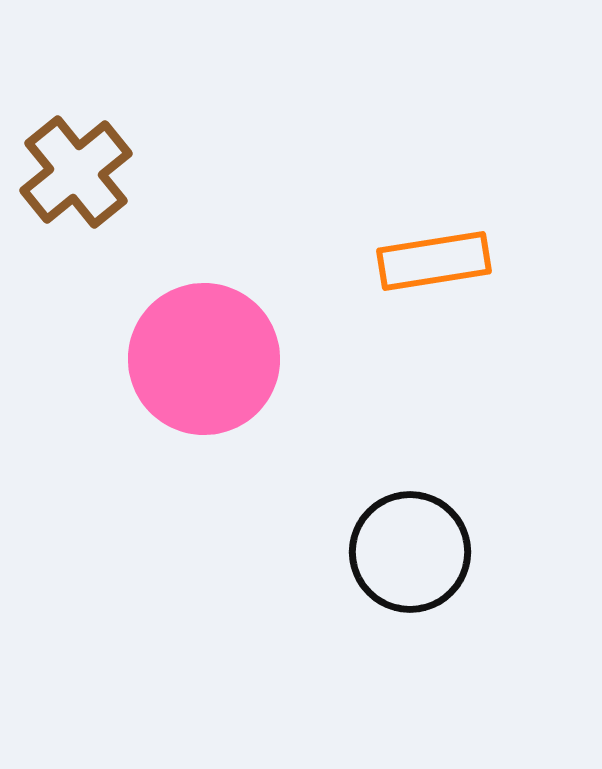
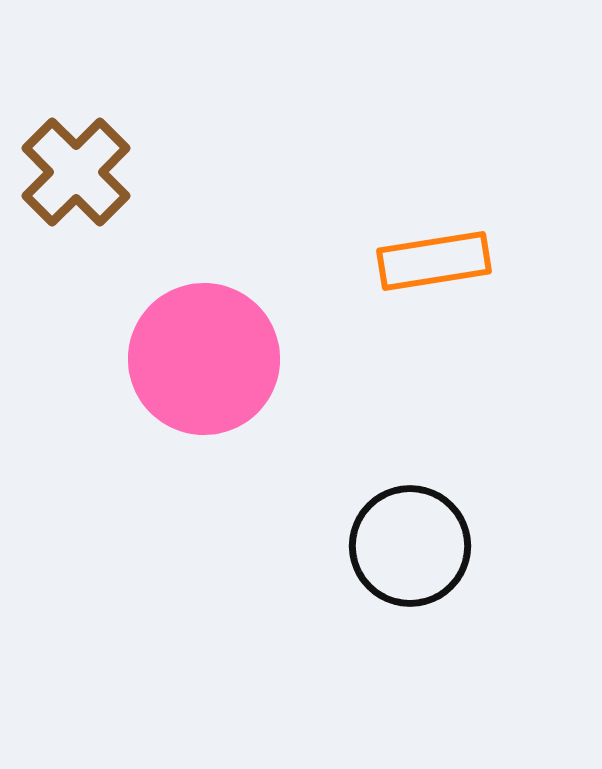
brown cross: rotated 6 degrees counterclockwise
black circle: moved 6 px up
